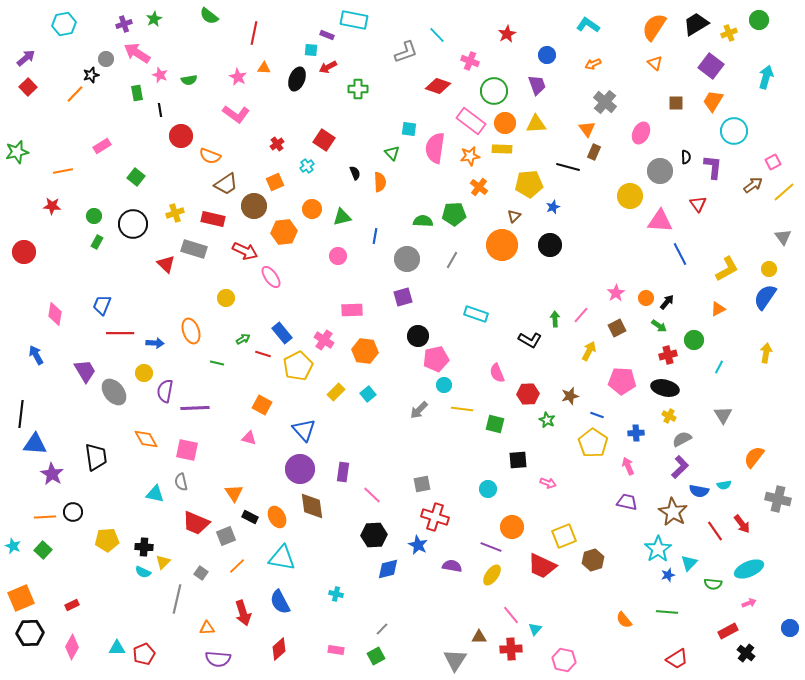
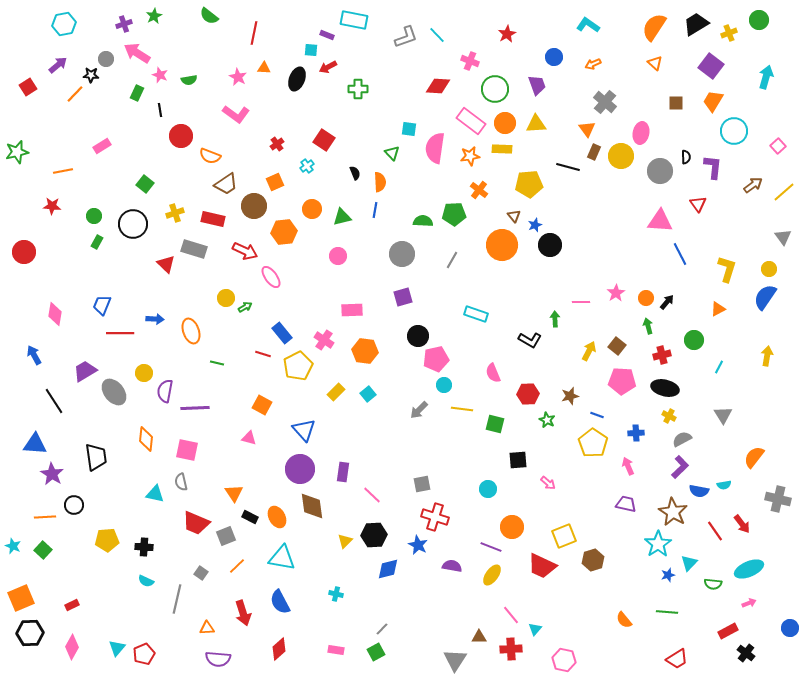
green star at (154, 19): moved 3 px up
gray L-shape at (406, 52): moved 15 px up
blue circle at (547, 55): moved 7 px right, 2 px down
purple arrow at (26, 58): moved 32 px right, 7 px down
black star at (91, 75): rotated 21 degrees clockwise
red diamond at (438, 86): rotated 15 degrees counterclockwise
red square at (28, 87): rotated 12 degrees clockwise
green circle at (494, 91): moved 1 px right, 2 px up
green rectangle at (137, 93): rotated 35 degrees clockwise
pink ellipse at (641, 133): rotated 15 degrees counterclockwise
pink square at (773, 162): moved 5 px right, 16 px up; rotated 14 degrees counterclockwise
green square at (136, 177): moved 9 px right, 7 px down
orange cross at (479, 187): moved 3 px down
yellow circle at (630, 196): moved 9 px left, 40 px up
blue star at (553, 207): moved 18 px left, 18 px down
brown triangle at (514, 216): rotated 24 degrees counterclockwise
blue line at (375, 236): moved 26 px up
gray circle at (407, 259): moved 5 px left, 5 px up
yellow L-shape at (727, 269): rotated 44 degrees counterclockwise
pink line at (581, 315): moved 13 px up; rotated 48 degrees clockwise
green arrow at (659, 326): moved 11 px left; rotated 140 degrees counterclockwise
brown square at (617, 328): moved 18 px down; rotated 24 degrees counterclockwise
green arrow at (243, 339): moved 2 px right, 32 px up
blue arrow at (155, 343): moved 24 px up
yellow arrow at (766, 353): moved 1 px right, 3 px down
blue arrow at (36, 355): moved 2 px left
red cross at (668, 355): moved 6 px left
purple trapezoid at (85, 371): rotated 90 degrees counterclockwise
pink semicircle at (497, 373): moved 4 px left
black line at (21, 414): moved 33 px right, 13 px up; rotated 40 degrees counterclockwise
orange diamond at (146, 439): rotated 35 degrees clockwise
pink arrow at (548, 483): rotated 21 degrees clockwise
purple trapezoid at (627, 502): moved 1 px left, 2 px down
black circle at (73, 512): moved 1 px right, 7 px up
cyan star at (658, 549): moved 5 px up
yellow triangle at (163, 562): moved 182 px right, 21 px up
cyan semicircle at (143, 572): moved 3 px right, 9 px down
cyan triangle at (117, 648): rotated 48 degrees counterclockwise
green square at (376, 656): moved 4 px up
